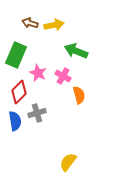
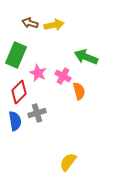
green arrow: moved 10 px right, 6 px down
orange semicircle: moved 4 px up
